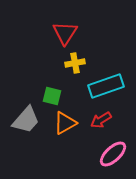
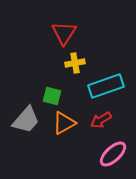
red triangle: moved 1 px left
orange triangle: moved 1 px left
